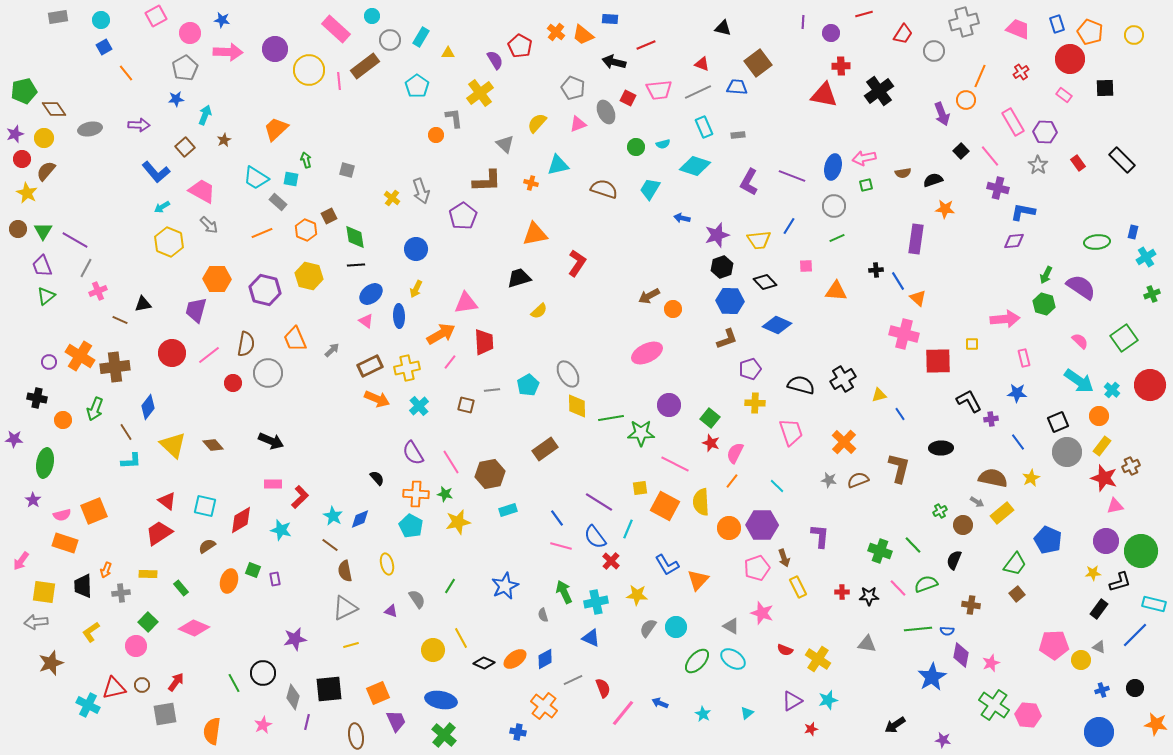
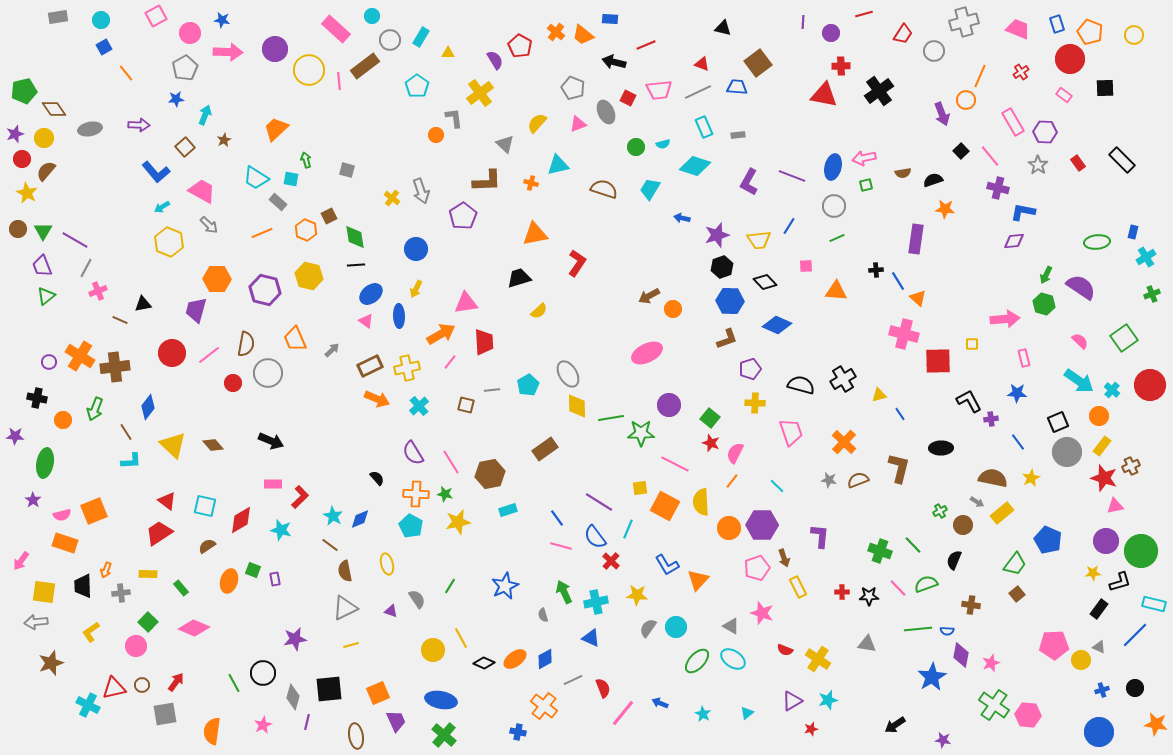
purple star at (14, 439): moved 1 px right, 3 px up
